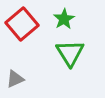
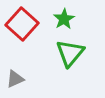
red square: rotated 8 degrees counterclockwise
green triangle: rotated 12 degrees clockwise
